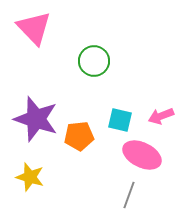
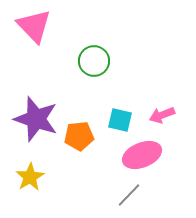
pink triangle: moved 2 px up
pink arrow: moved 1 px right, 1 px up
pink ellipse: rotated 48 degrees counterclockwise
yellow star: rotated 24 degrees clockwise
gray line: rotated 24 degrees clockwise
